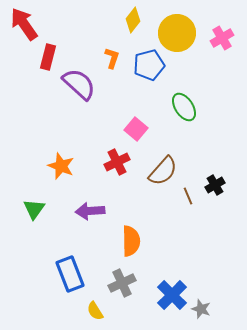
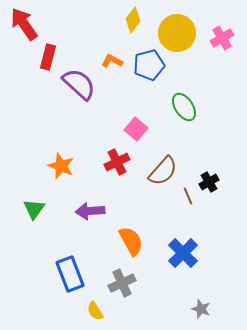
orange L-shape: moved 3 px down; rotated 80 degrees counterclockwise
black cross: moved 6 px left, 3 px up
orange semicircle: rotated 28 degrees counterclockwise
blue cross: moved 11 px right, 42 px up
